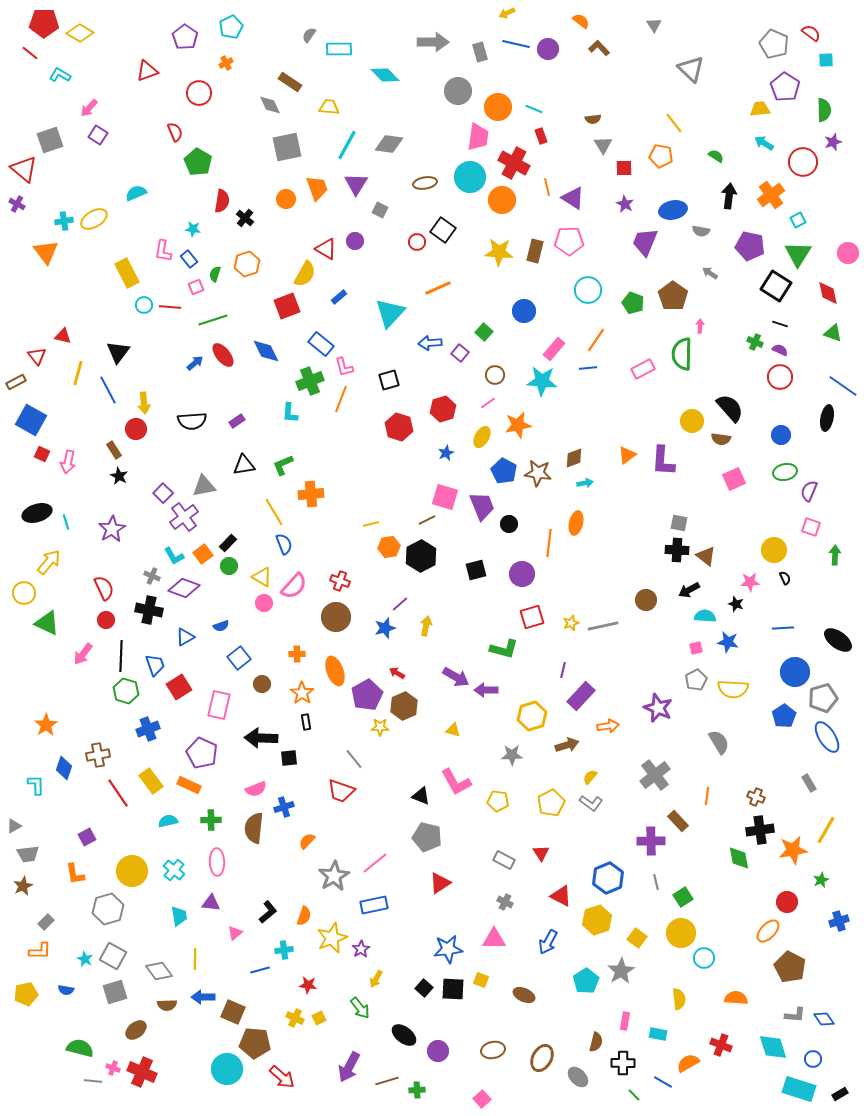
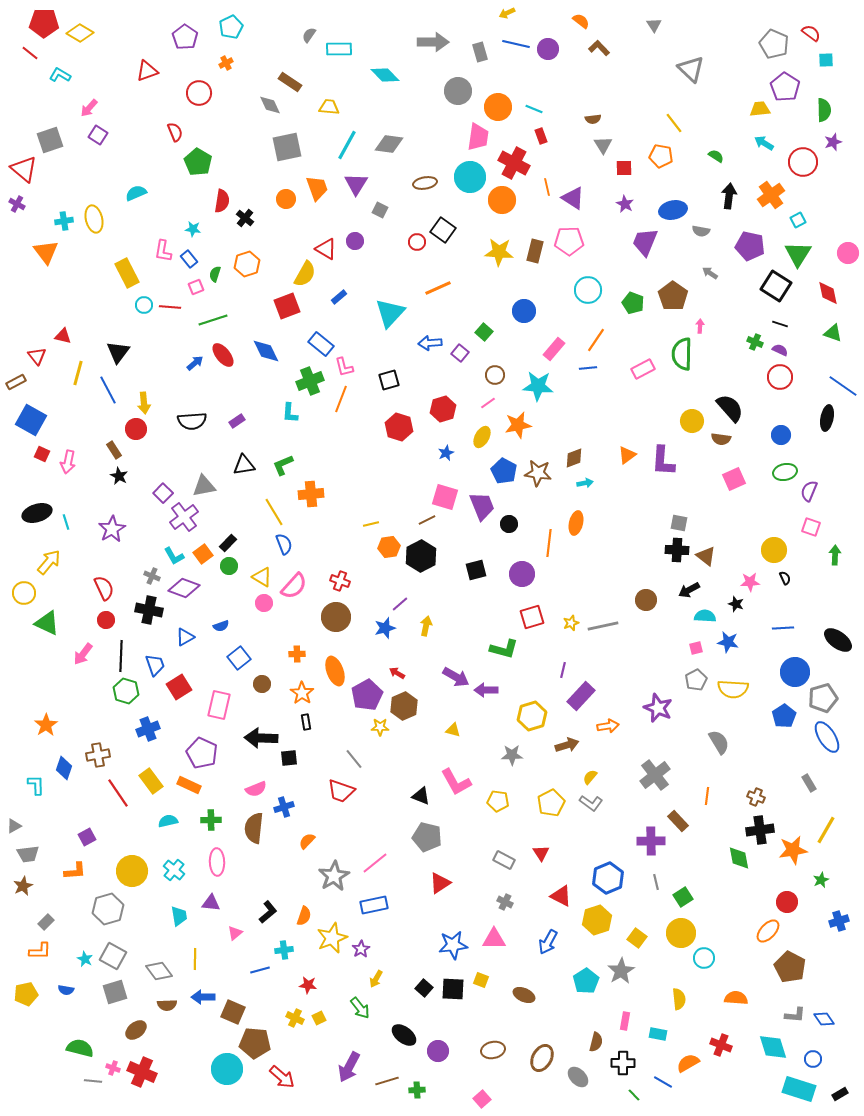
yellow ellipse at (94, 219): rotated 72 degrees counterclockwise
cyan star at (542, 381): moved 4 px left, 5 px down
orange L-shape at (75, 874): moved 3 px up; rotated 85 degrees counterclockwise
blue star at (448, 949): moved 5 px right, 4 px up
